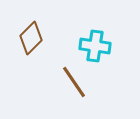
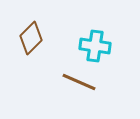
brown line: moved 5 px right; rotated 32 degrees counterclockwise
